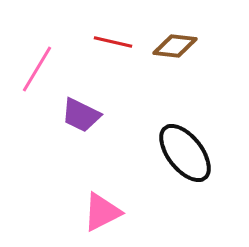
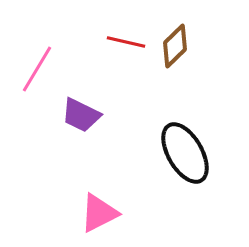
red line: moved 13 px right
brown diamond: rotated 51 degrees counterclockwise
black ellipse: rotated 8 degrees clockwise
pink triangle: moved 3 px left, 1 px down
